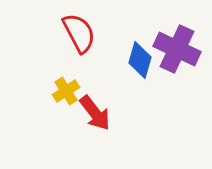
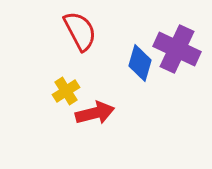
red semicircle: moved 1 px right, 2 px up
blue diamond: moved 3 px down
red arrow: rotated 66 degrees counterclockwise
